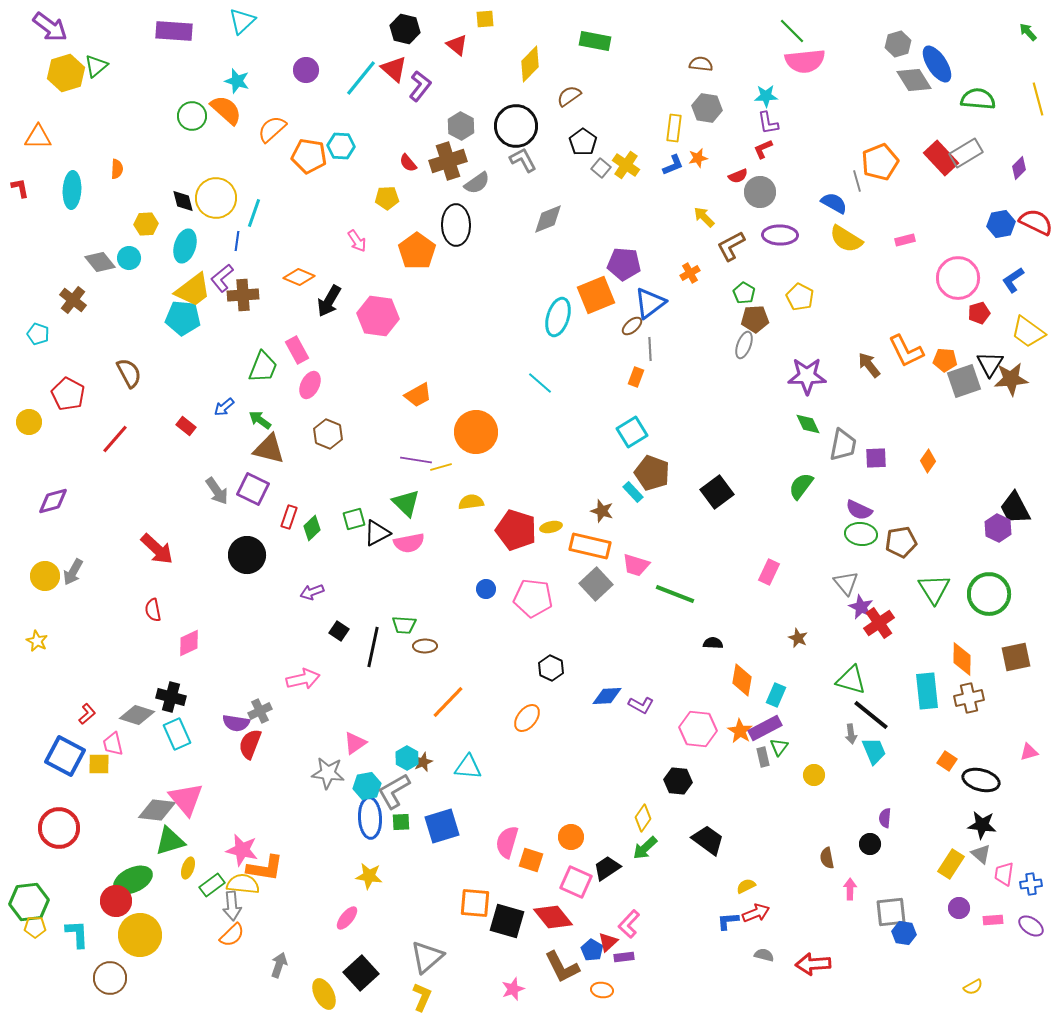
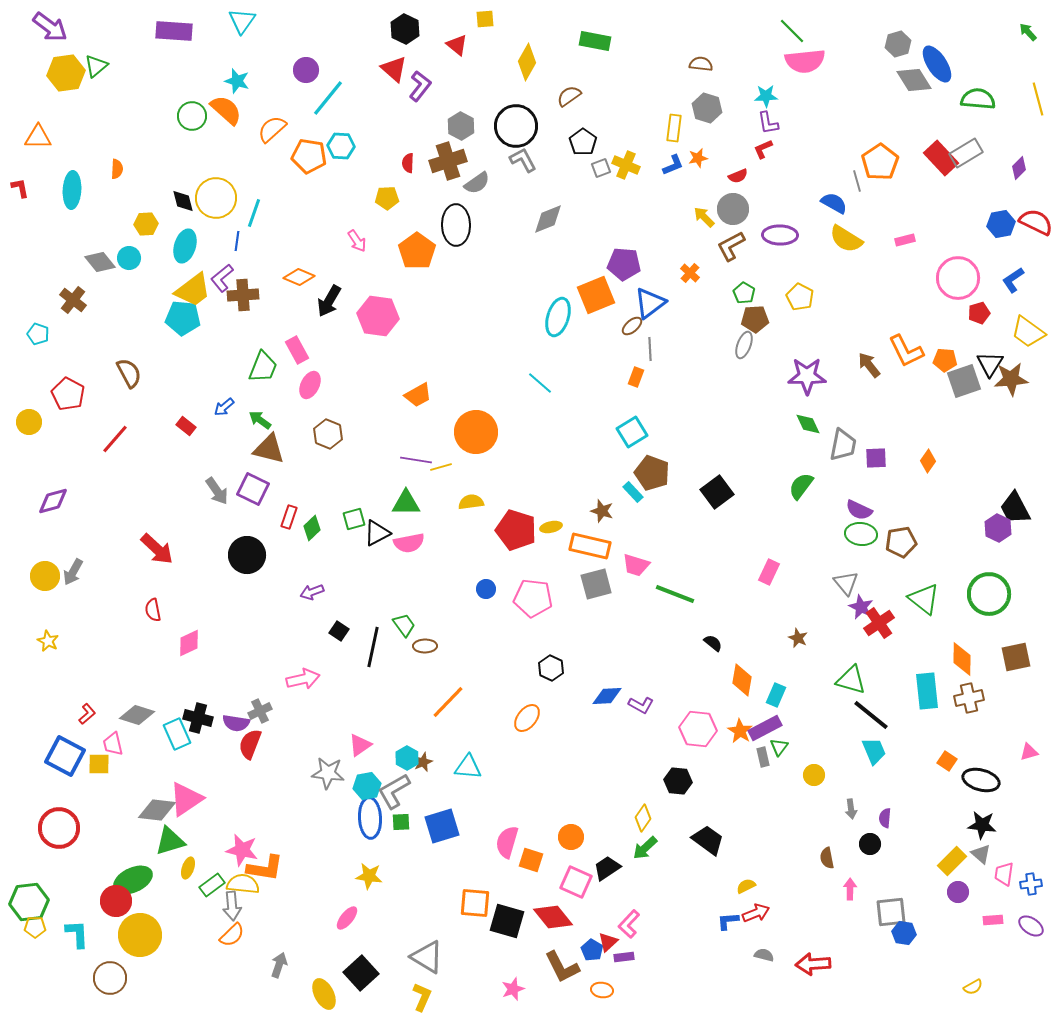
cyan triangle at (242, 21): rotated 12 degrees counterclockwise
black hexagon at (405, 29): rotated 12 degrees clockwise
yellow diamond at (530, 64): moved 3 px left, 2 px up; rotated 15 degrees counterclockwise
yellow hexagon at (66, 73): rotated 9 degrees clockwise
cyan line at (361, 78): moved 33 px left, 20 px down
gray hexagon at (707, 108): rotated 8 degrees clockwise
orange pentagon at (880, 162): rotated 12 degrees counterclockwise
red semicircle at (408, 163): rotated 42 degrees clockwise
yellow cross at (626, 165): rotated 12 degrees counterclockwise
gray square at (601, 168): rotated 30 degrees clockwise
gray circle at (760, 192): moved 27 px left, 17 px down
orange cross at (690, 273): rotated 18 degrees counterclockwise
green triangle at (406, 503): rotated 44 degrees counterclockwise
gray square at (596, 584): rotated 28 degrees clockwise
green triangle at (934, 589): moved 10 px left, 10 px down; rotated 20 degrees counterclockwise
green trapezoid at (404, 625): rotated 130 degrees counterclockwise
yellow star at (37, 641): moved 11 px right
black semicircle at (713, 643): rotated 36 degrees clockwise
black cross at (171, 697): moved 27 px right, 21 px down
gray arrow at (851, 734): moved 75 px down
pink triangle at (355, 743): moved 5 px right, 2 px down
pink triangle at (186, 799): rotated 36 degrees clockwise
yellow rectangle at (951, 864): moved 1 px right, 3 px up; rotated 12 degrees clockwise
purple circle at (959, 908): moved 1 px left, 16 px up
gray triangle at (427, 957): rotated 48 degrees counterclockwise
